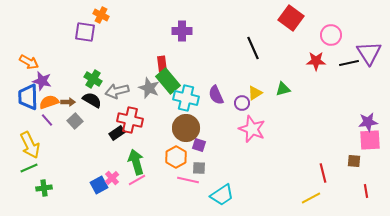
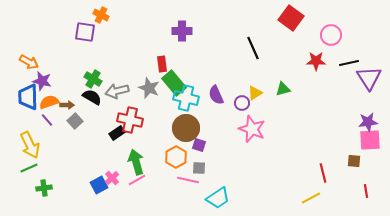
purple triangle at (369, 53): moved 25 px down
green rectangle at (168, 81): moved 6 px right, 2 px down
black semicircle at (92, 100): moved 3 px up
brown arrow at (68, 102): moved 1 px left, 3 px down
cyan trapezoid at (222, 195): moved 4 px left, 3 px down
